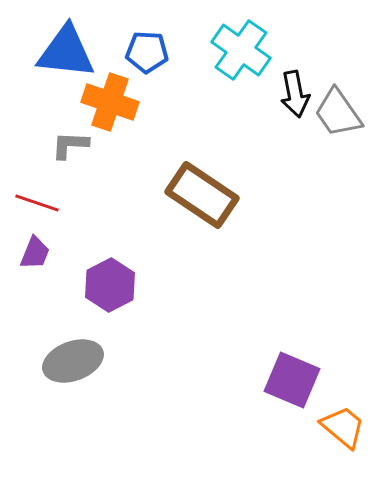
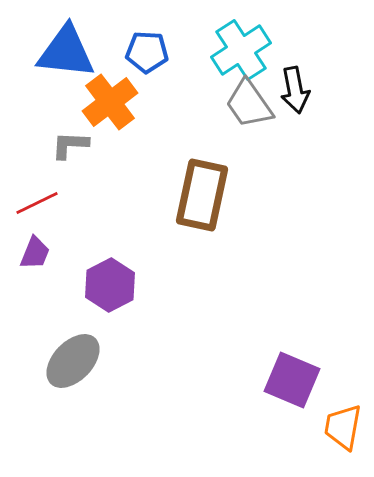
cyan cross: rotated 22 degrees clockwise
black arrow: moved 4 px up
orange cross: rotated 34 degrees clockwise
gray trapezoid: moved 89 px left, 9 px up
brown rectangle: rotated 68 degrees clockwise
red line: rotated 45 degrees counterclockwise
gray ellipse: rotated 26 degrees counterclockwise
orange trapezoid: rotated 120 degrees counterclockwise
